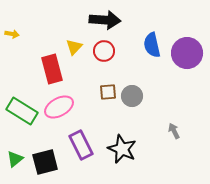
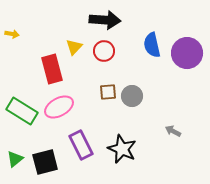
gray arrow: moved 1 px left; rotated 35 degrees counterclockwise
